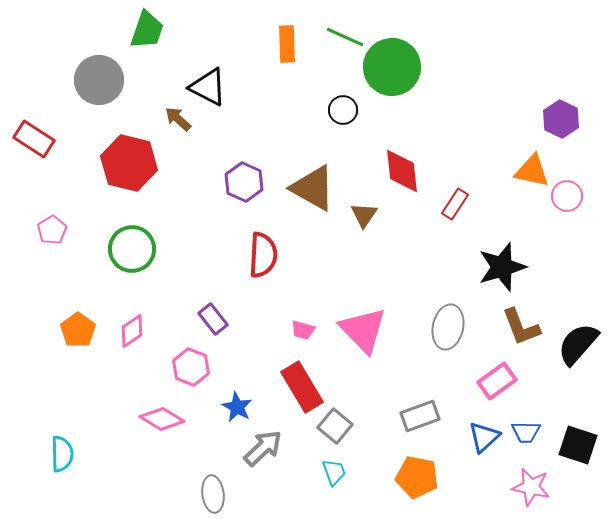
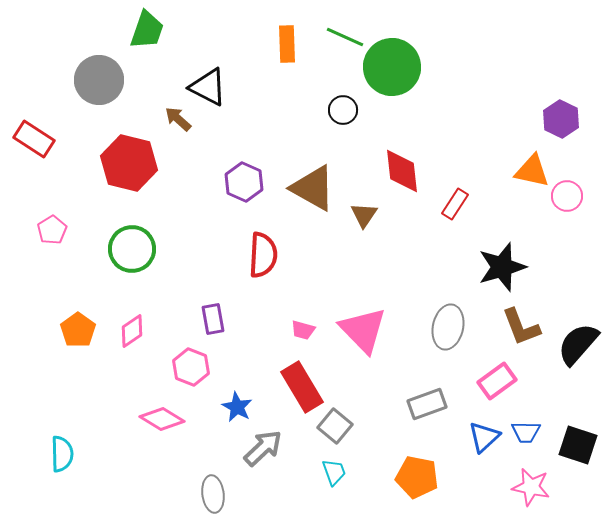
purple rectangle at (213, 319): rotated 28 degrees clockwise
gray rectangle at (420, 416): moved 7 px right, 12 px up
